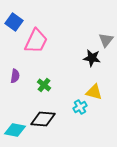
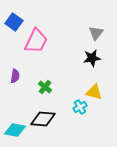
gray triangle: moved 10 px left, 7 px up
black star: rotated 18 degrees counterclockwise
green cross: moved 1 px right, 2 px down
